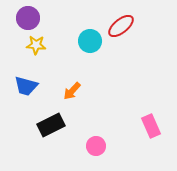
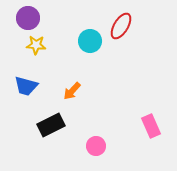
red ellipse: rotated 20 degrees counterclockwise
